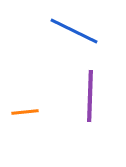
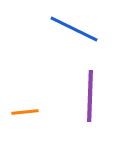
blue line: moved 2 px up
